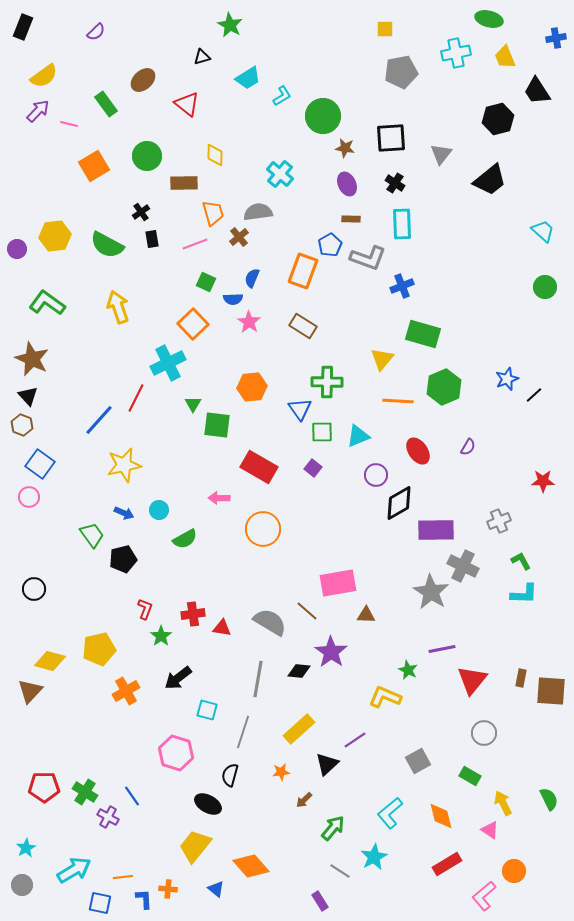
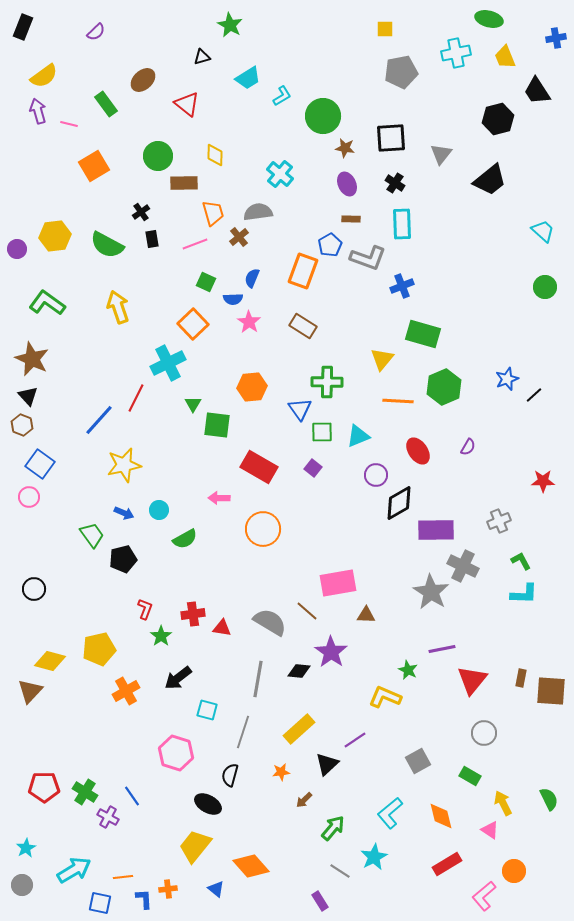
purple arrow at (38, 111): rotated 60 degrees counterclockwise
green circle at (147, 156): moved 11 px right
orange cross at (168, 889): rotated 12 degrees counterclockwise
